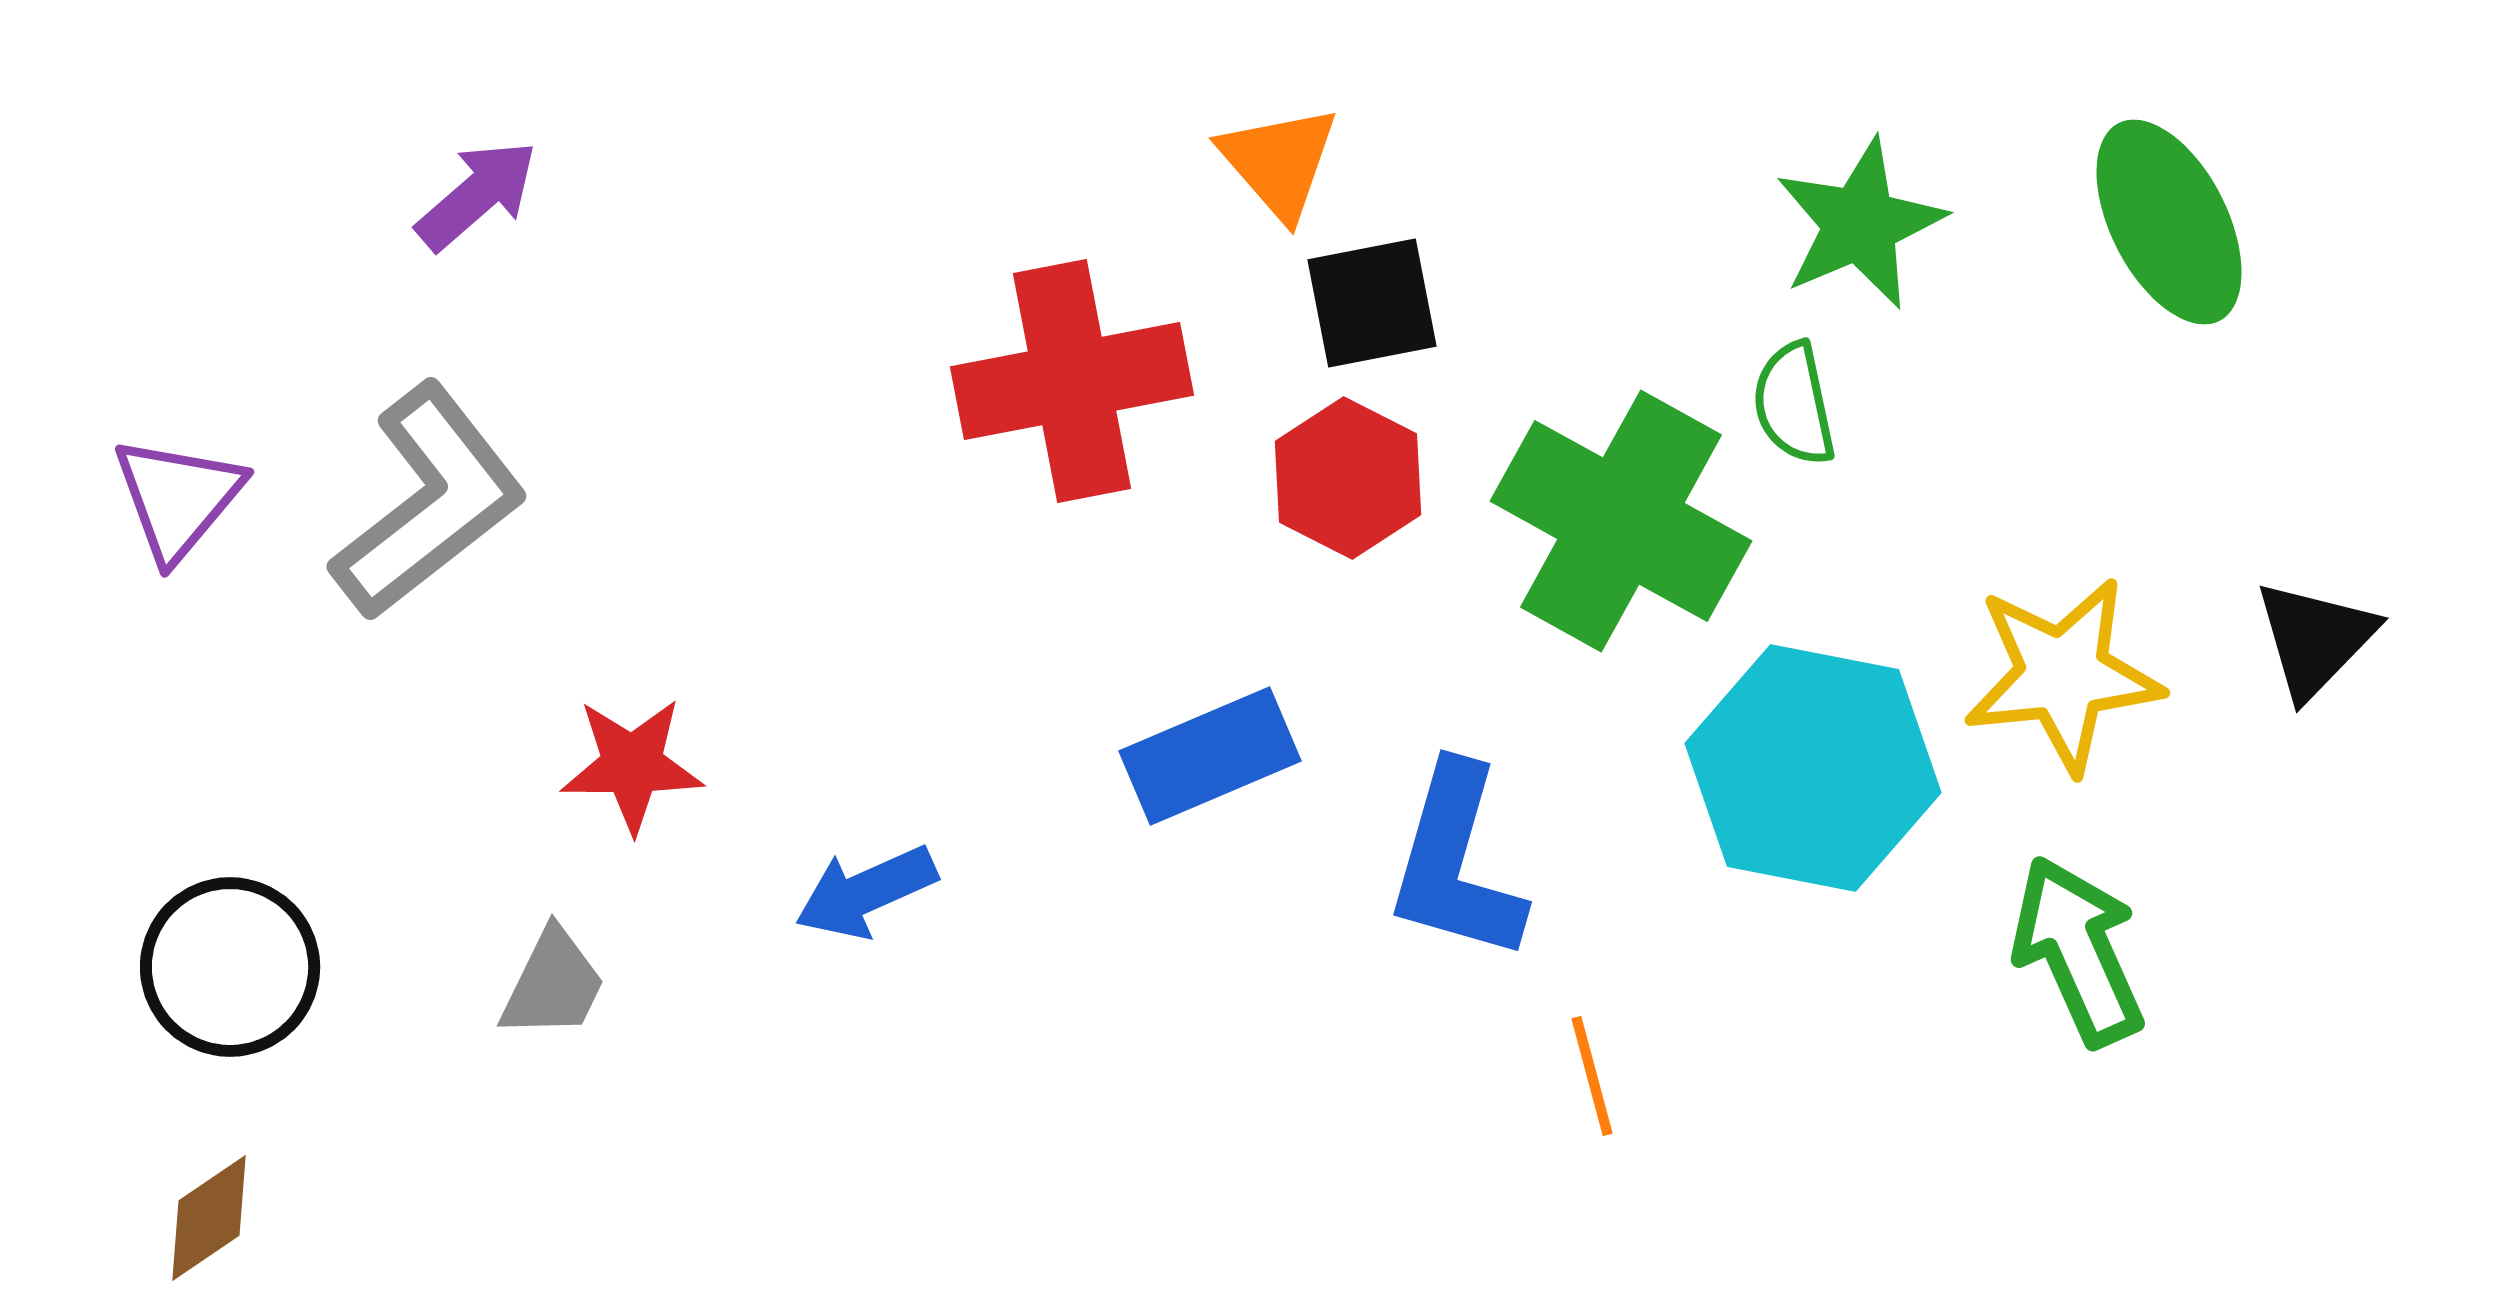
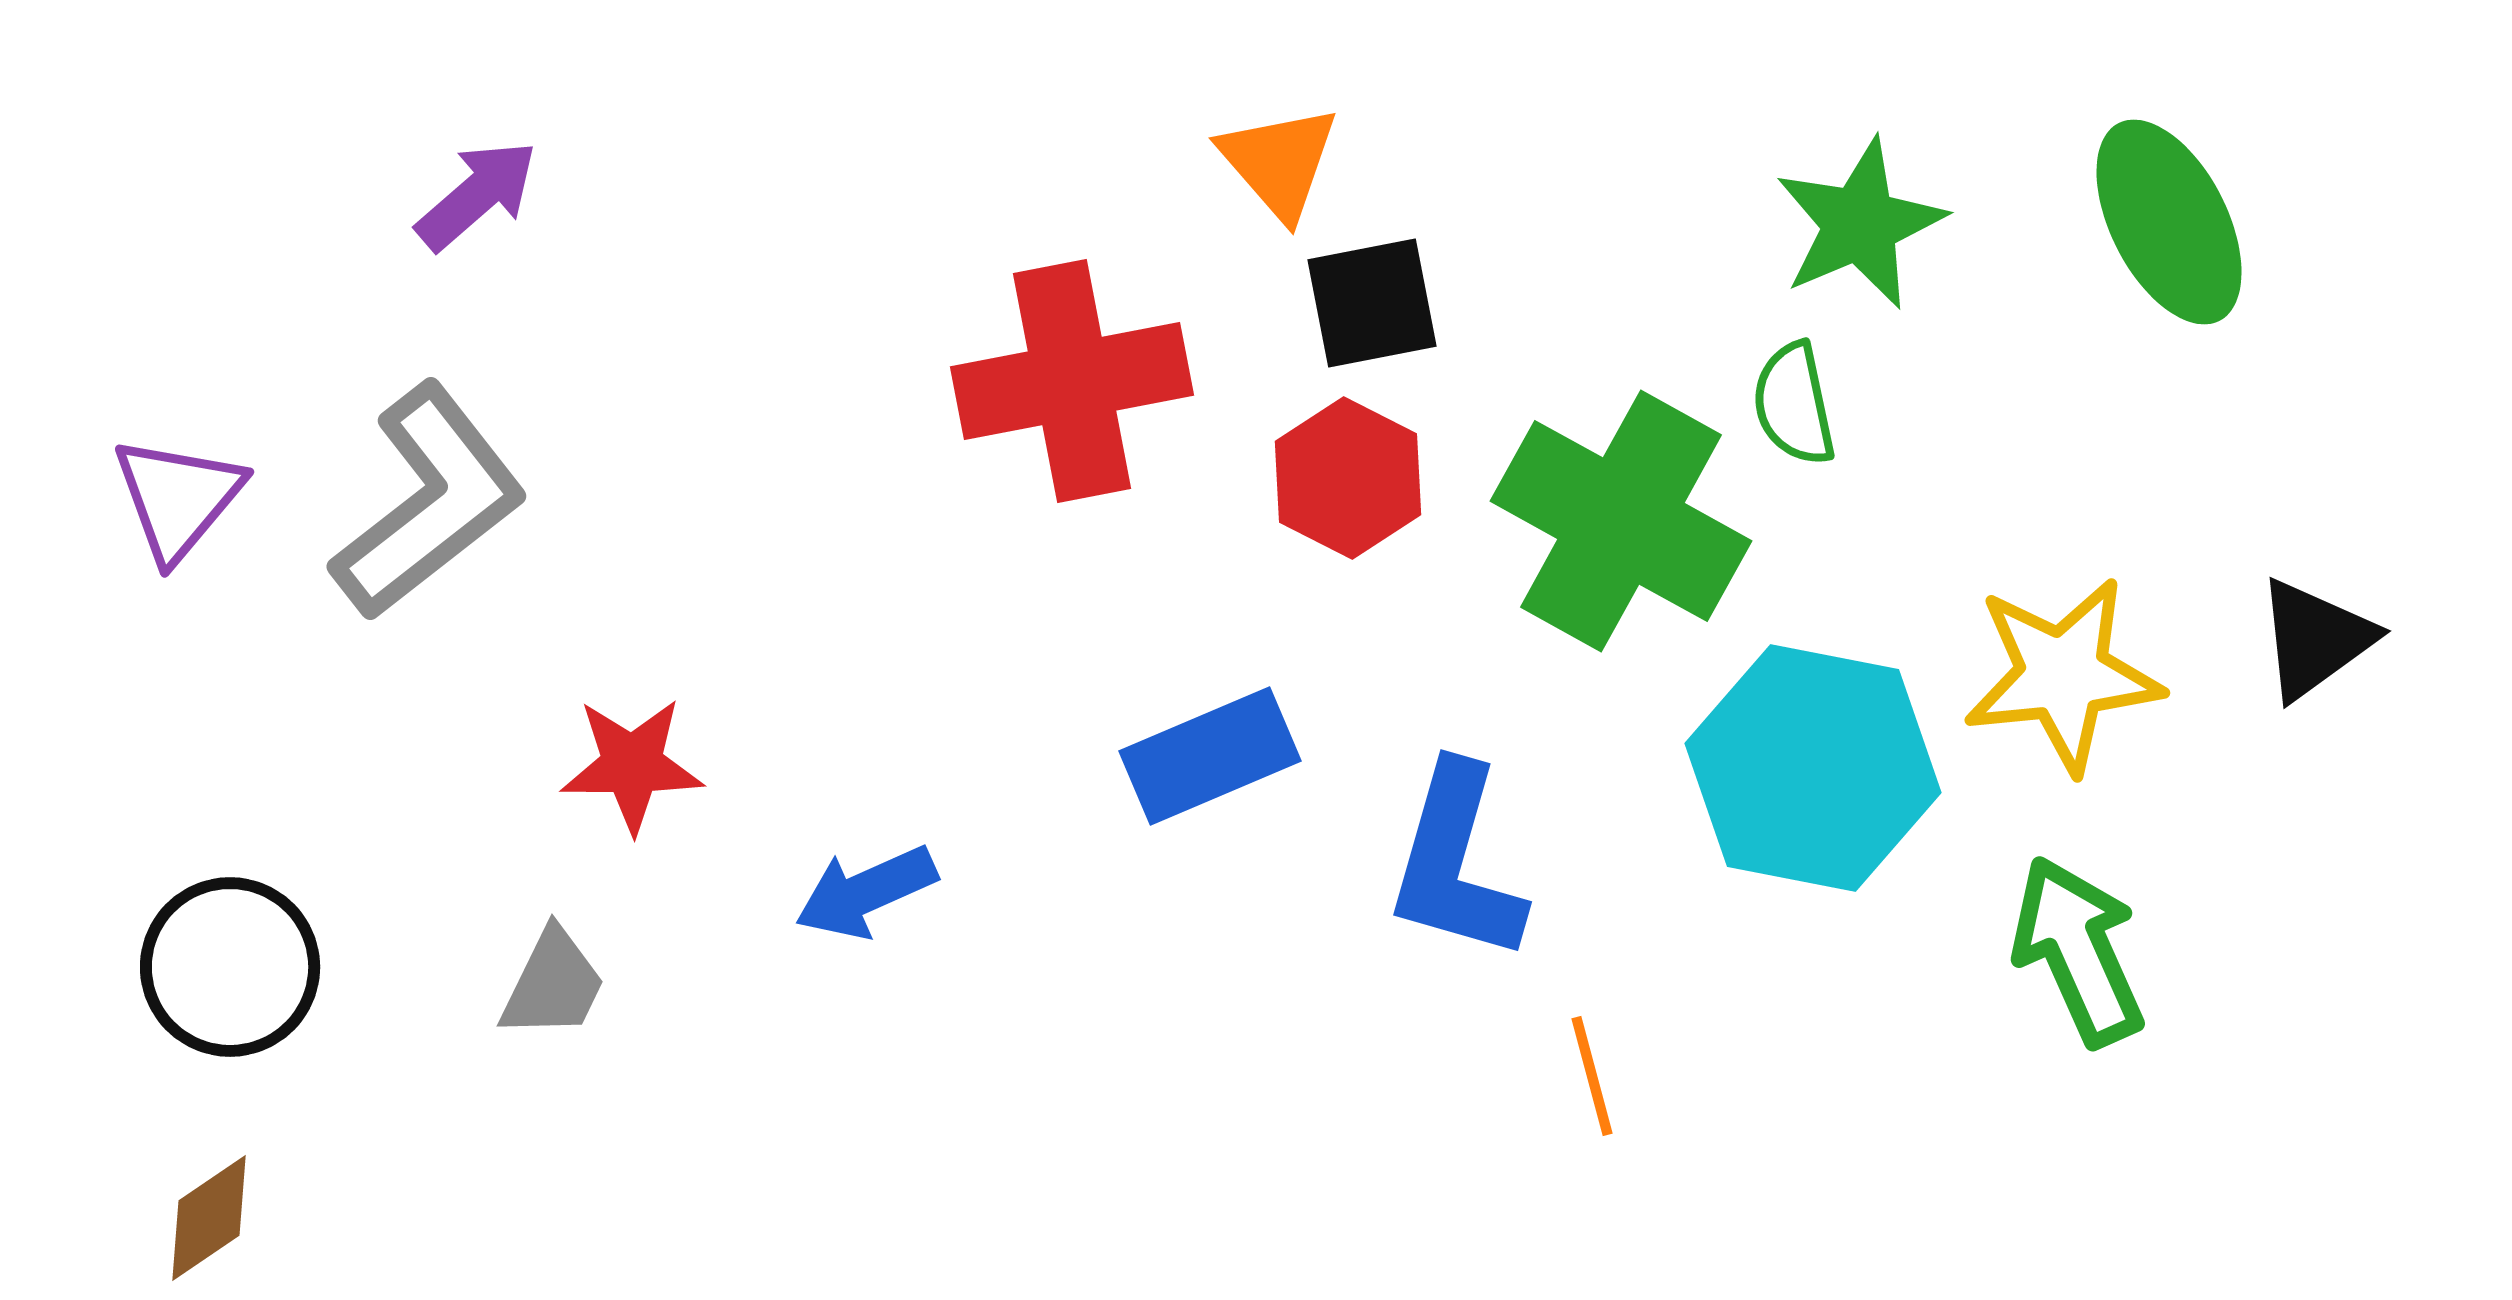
black triangle: rotated 10 degrees clockwise
